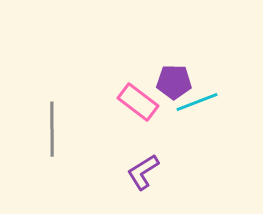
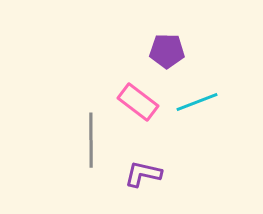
purple pentagon: moved 7 px left, 31 px up
gray line: moved 39 px right, 11 px down
purple L-shape: moved 2 px down; rotated 45 degrees clockwise
